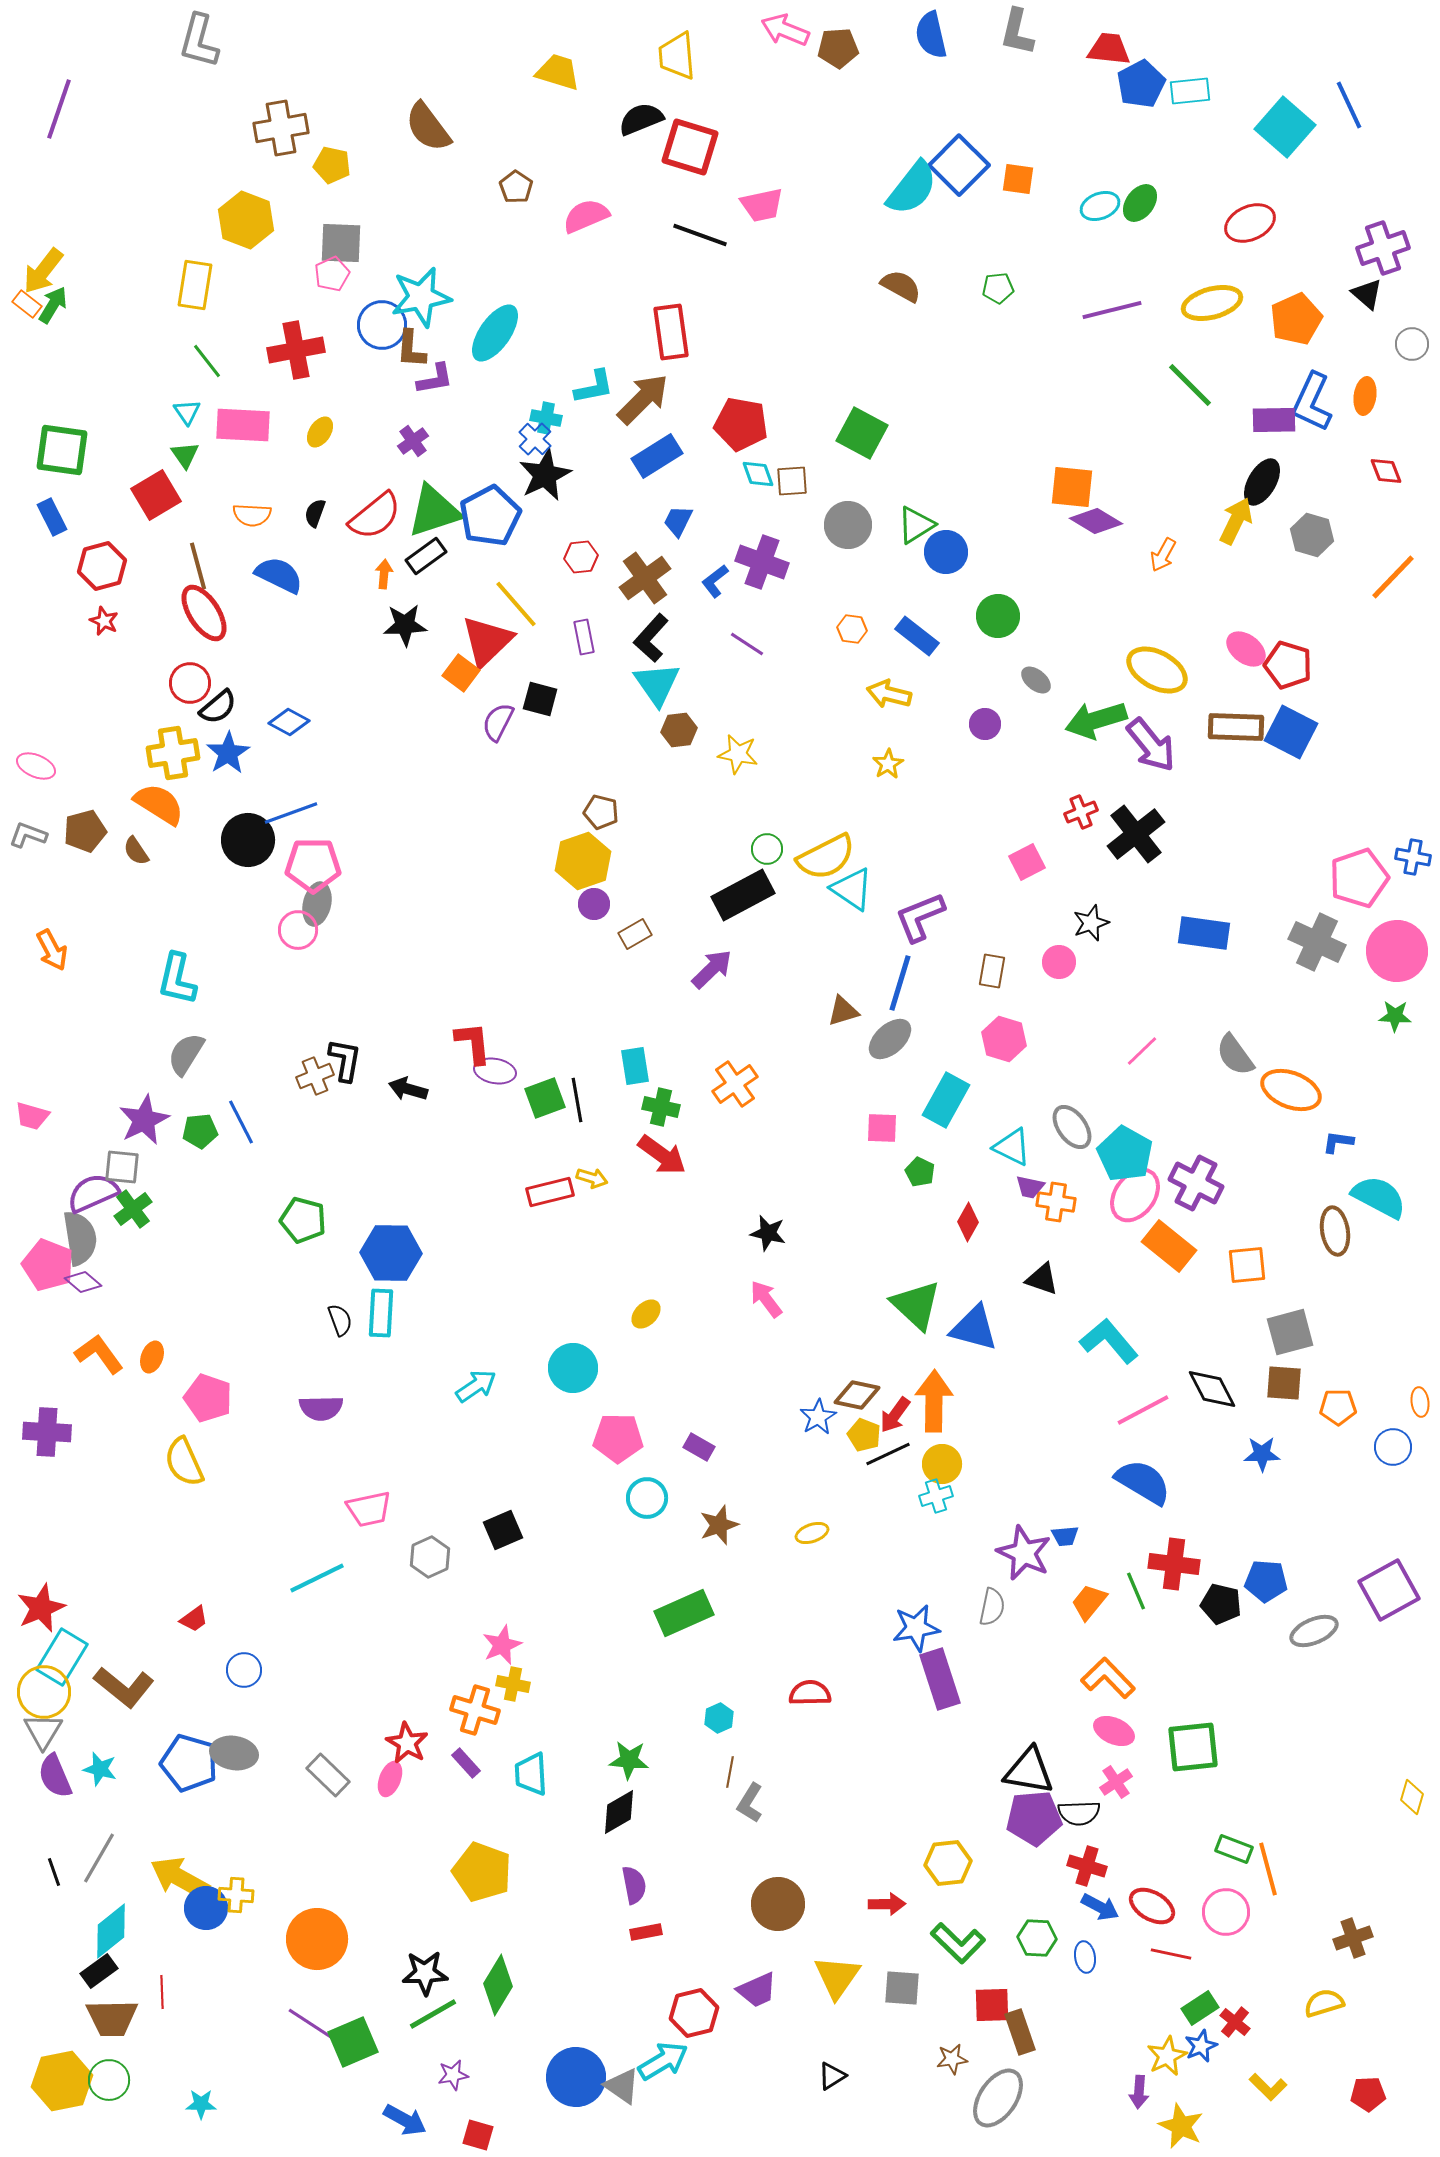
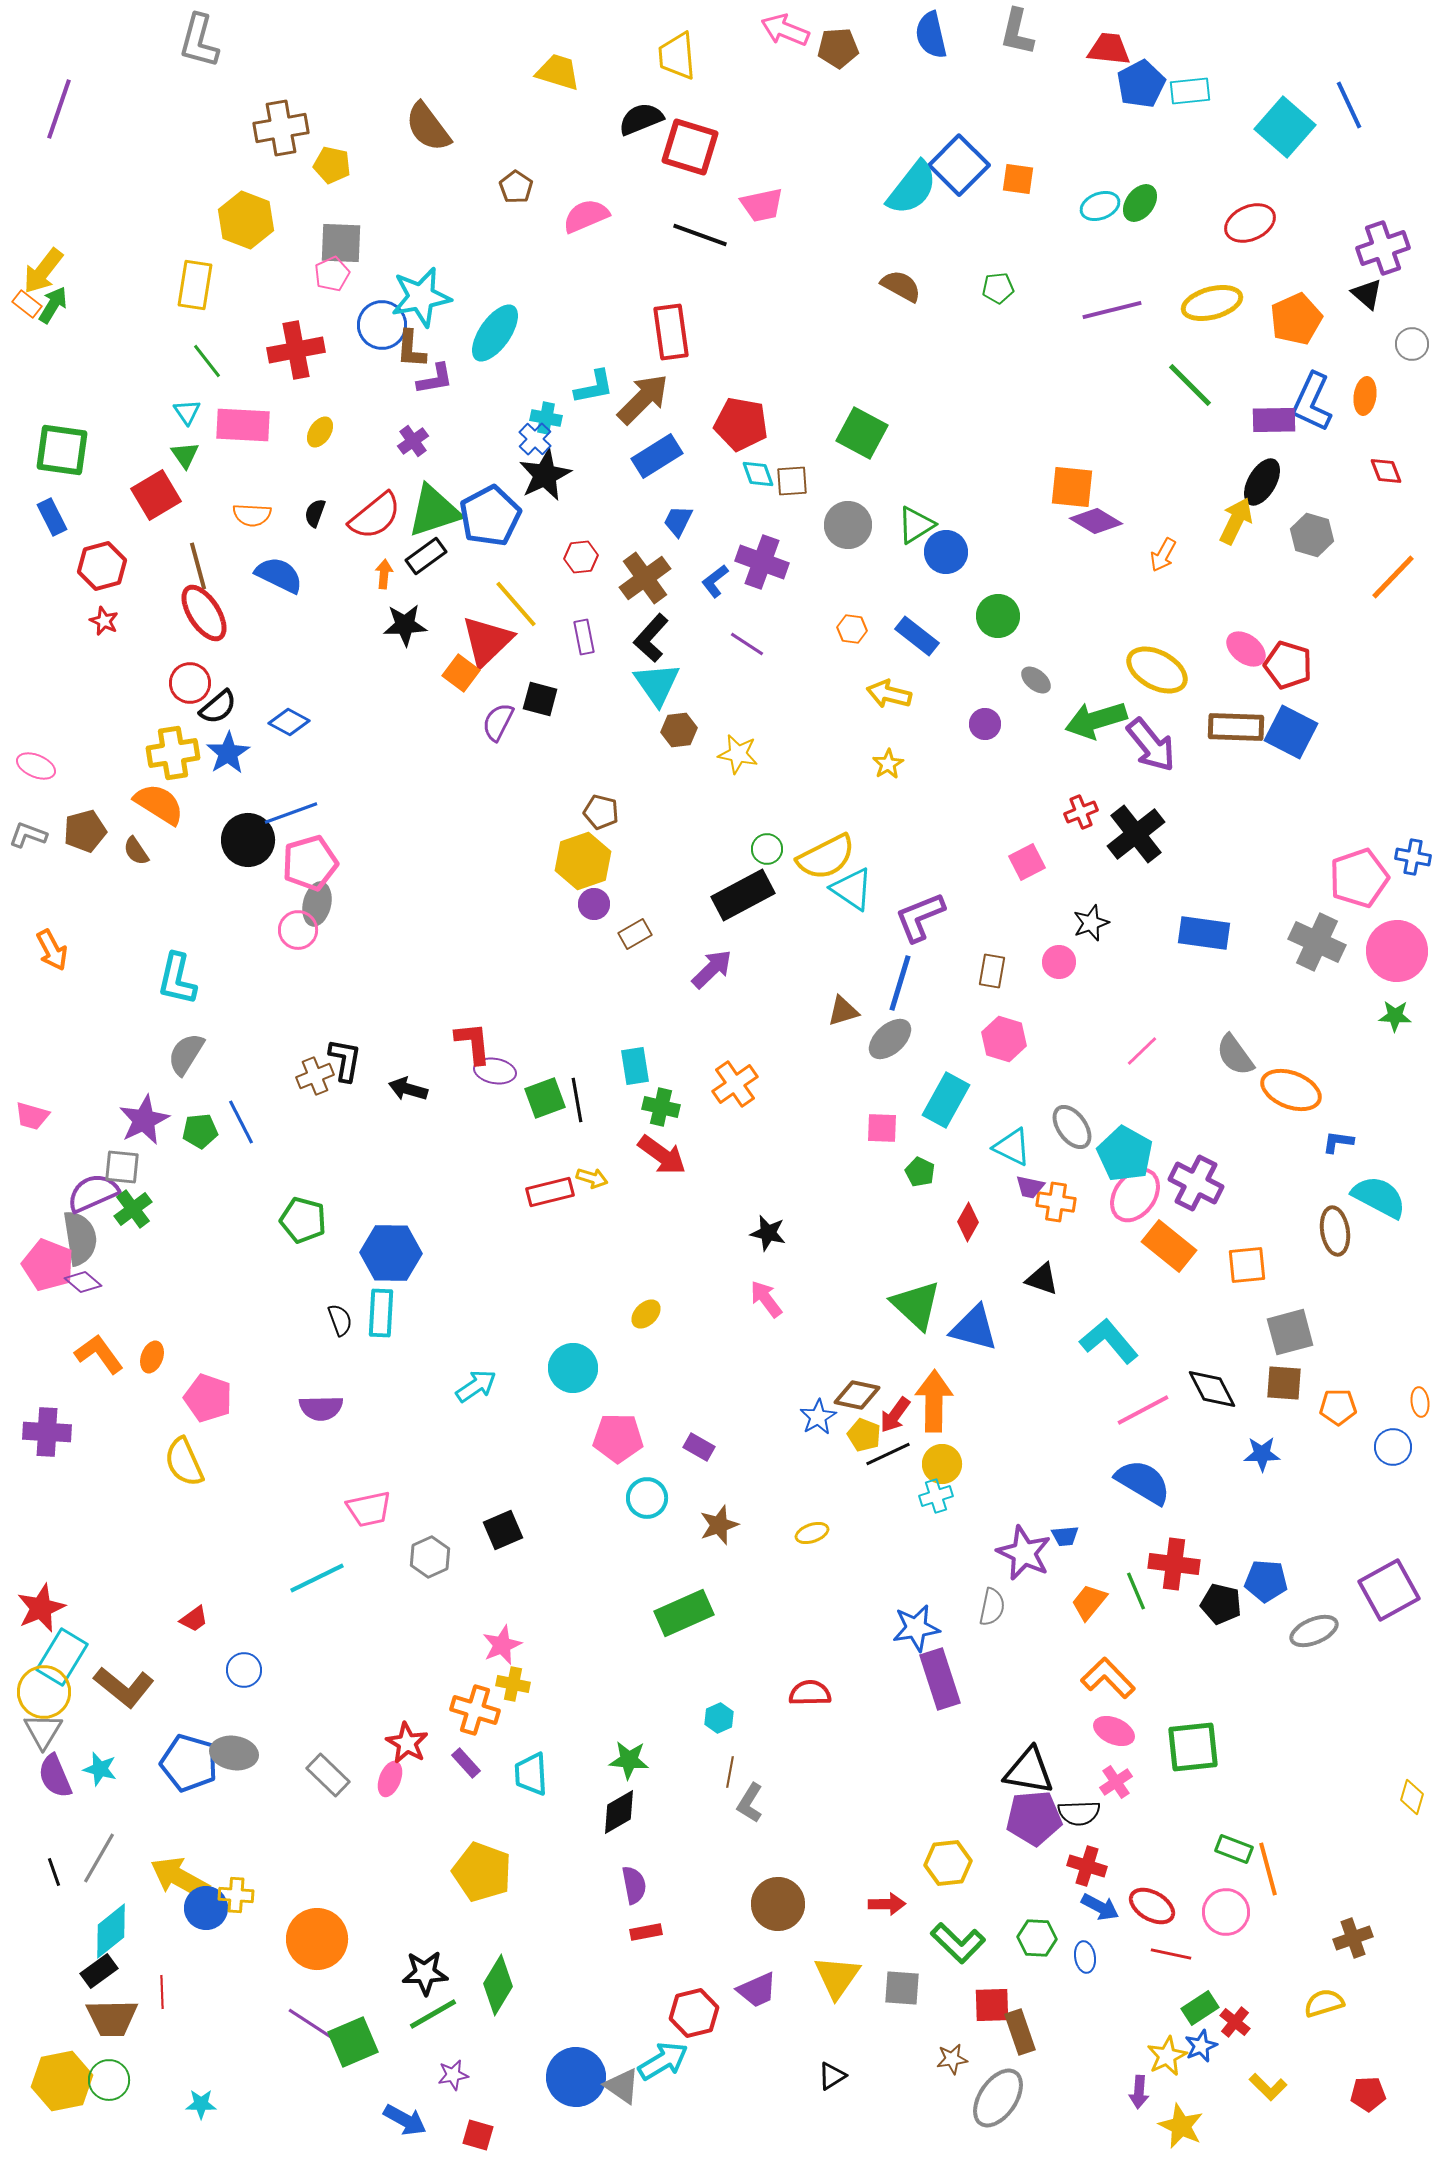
pink pentagon at (313, 865): moved 3 px left, 2 px up; rotated 16 degrees counterclockwise
